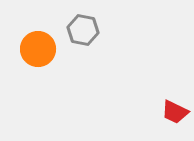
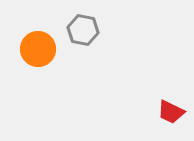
red trapezoid: moved 4 px left
